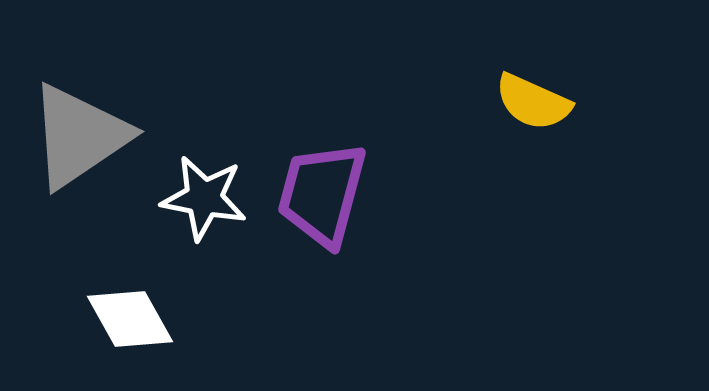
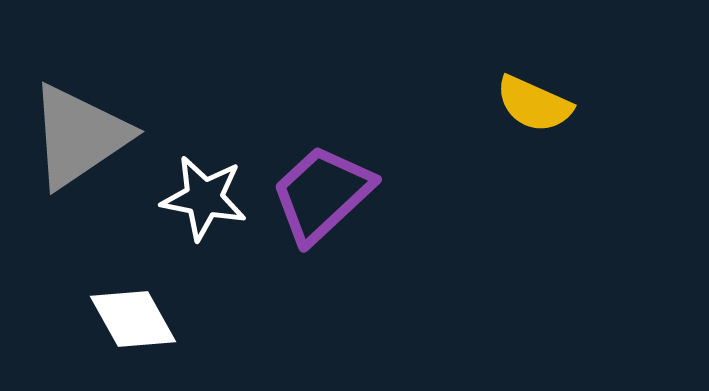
yellow semicircle: moved 1 px right, 2 px down
purple trapezoid: rotated 32 degrees clockwise
white diamond: moved 3 px right
